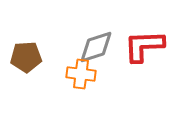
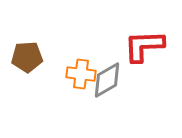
gray diamond: moved 11 px right, 33 px down; rotated 12 degrees counterclockwise
brown pentagon: moved 1 px right
